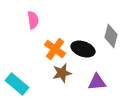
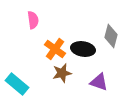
black ellipse: rotated 10 degrees counterclockwise
purple triangle: moved 2 px right; rotated 24 degrees clockwise
